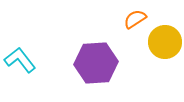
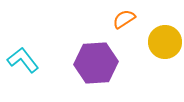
orange semicircle: moved 11 px left
cyan L-shape: moved 3 px right
